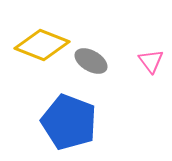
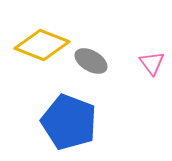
pink triangle: moved 1 px right, 2 px down
